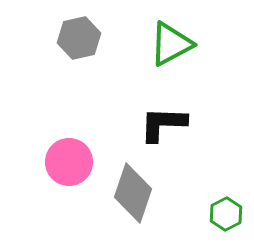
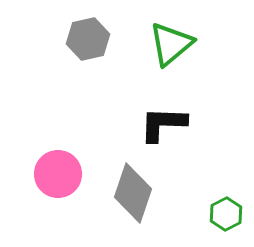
gray hexagon: moved 9 px right, 1 px down
green triangle: rotated 12 degrees counterclockwise
pink circle: moved 11 px left, 12 px down
